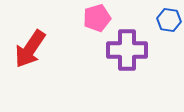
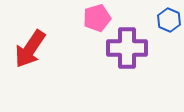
blue hexagon: rotated 15 degrees clockwise
purple cross: moved 2 px up
